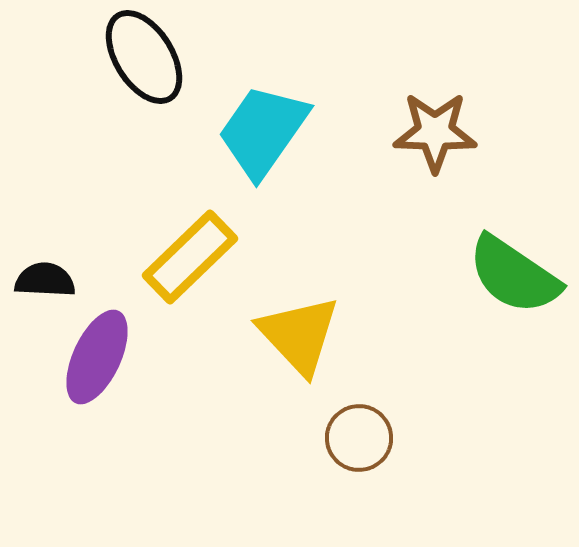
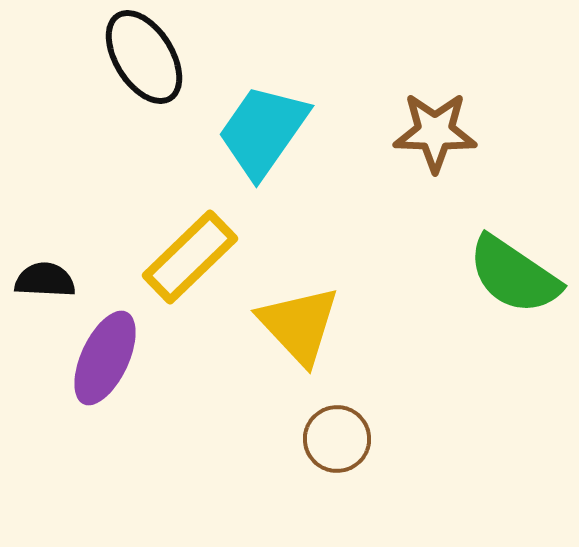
yellow triangle: moved 10 px up
purple ellipse: moved 8 px right, 1 px down
brown circle: moved 22 px left, 1 px down
